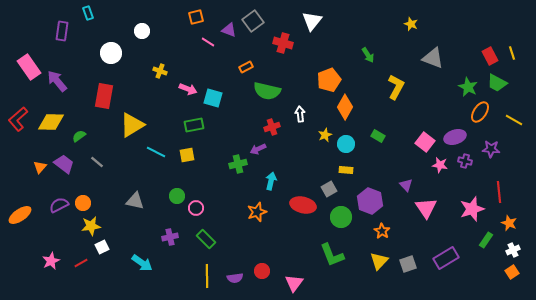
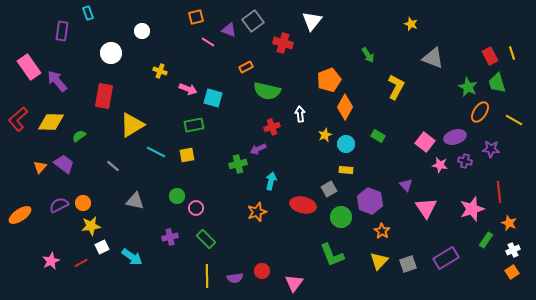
green trapezoid at (497, 83): rotated 45 degrees clockwise
gray line at (97, 162): moved 16 px right, 4 px down
cyan arrow at (142, 263): moved 10 px left, 6 px up
